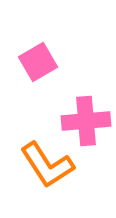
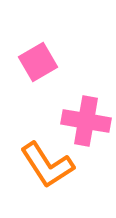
pink cross: rotated 15 degrees clockwise
